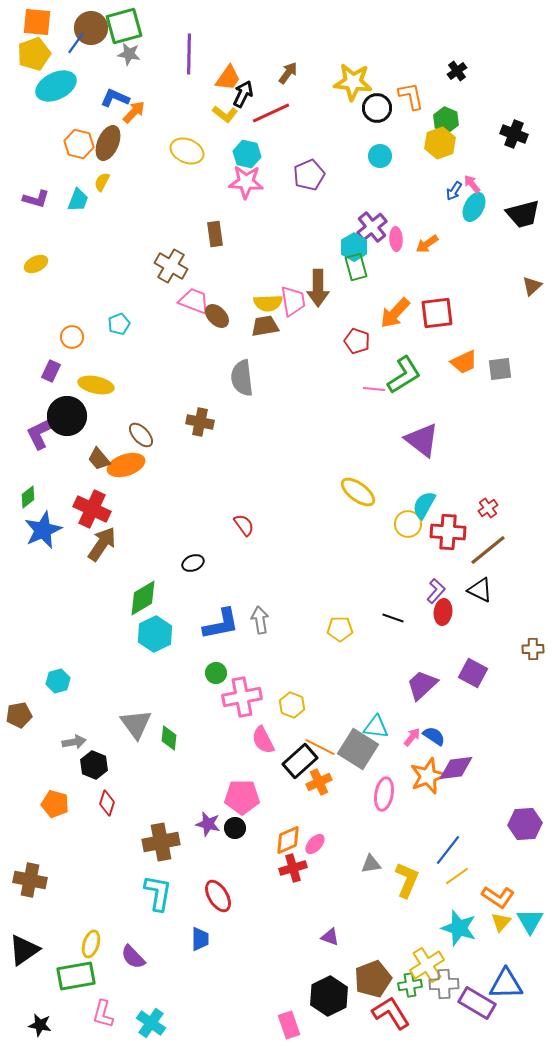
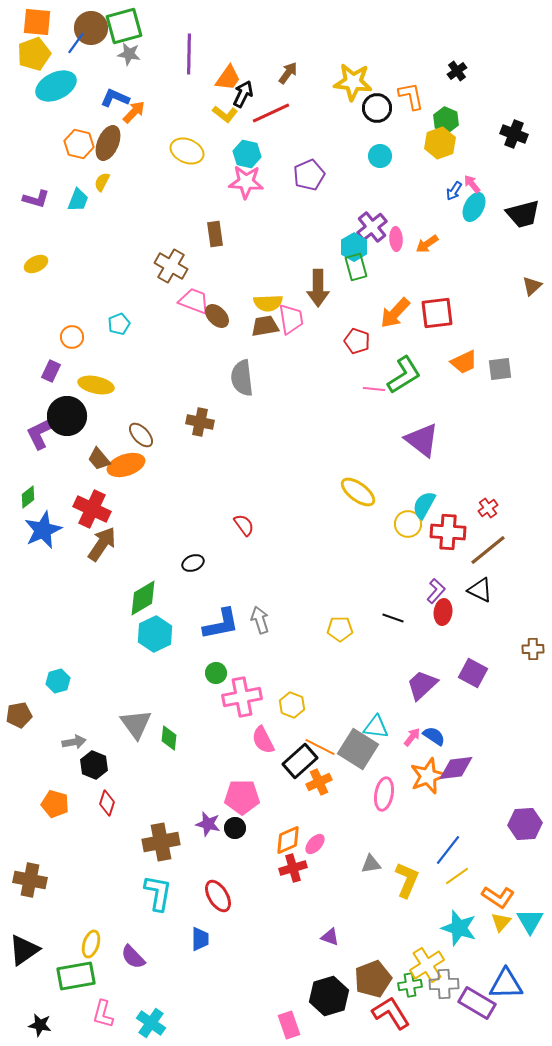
pink trapezoid at (293, 301): moved 2 px left, 18 px down
gray arrow at (260, 620): rotated 8 degrees counterclockwise
black hexagon at (329, 996): rotated 9 degrees clockwise
